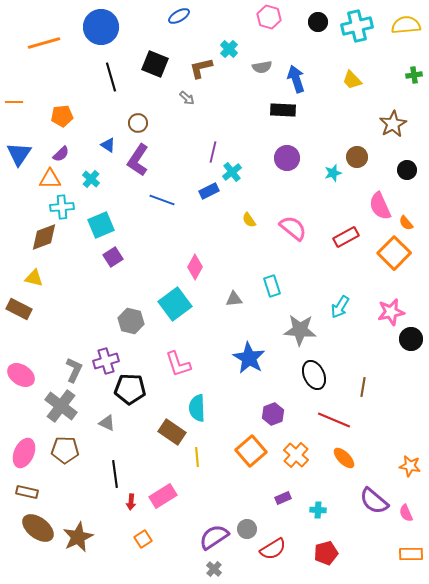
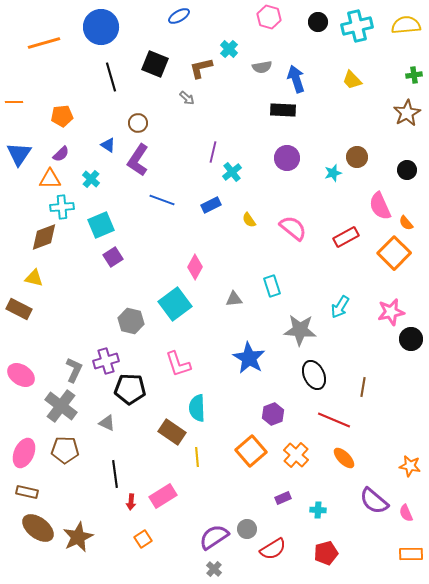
brown star at (393, 124): moved 14 px right, 11 px up
blue rectangle at (209, 191): moved 2 px right, 14 px down
